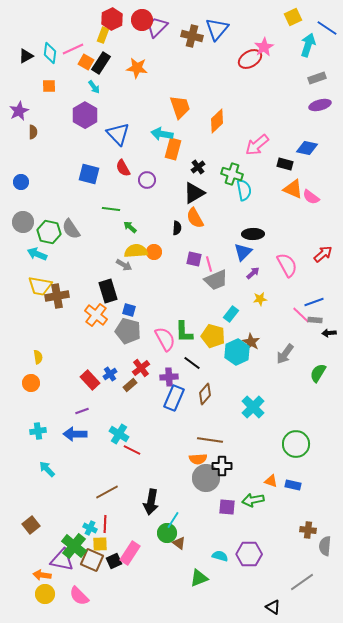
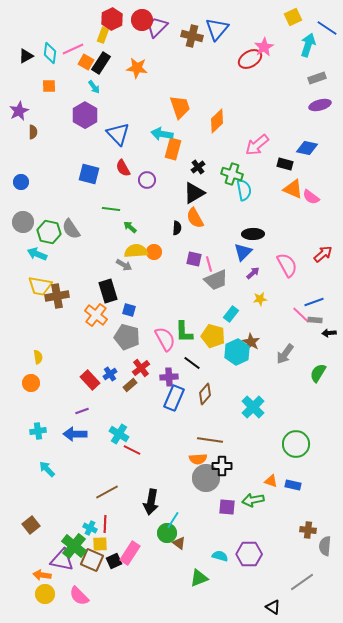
gray pentagon at (128, 331): moved 1 px left, 6 px down
